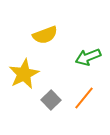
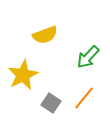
green arrow: rotated 25 degrees counterclockwise
yellow star: moved 1 px left, 1 px down
gray square: moved 3 px down; rotated 12 degrees counterclockwise
